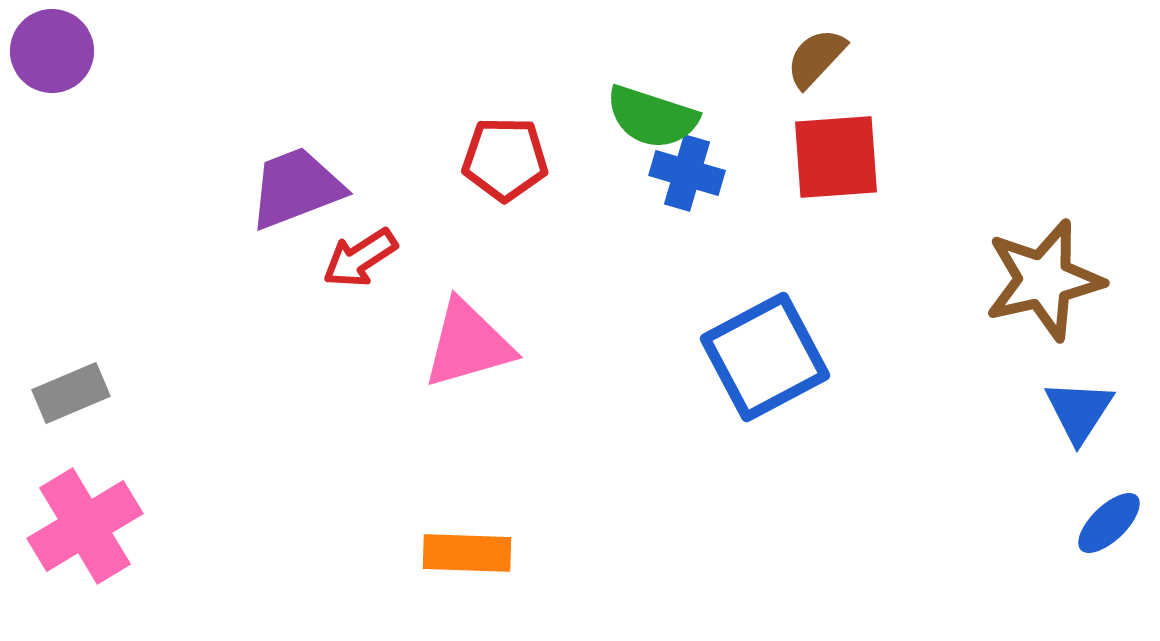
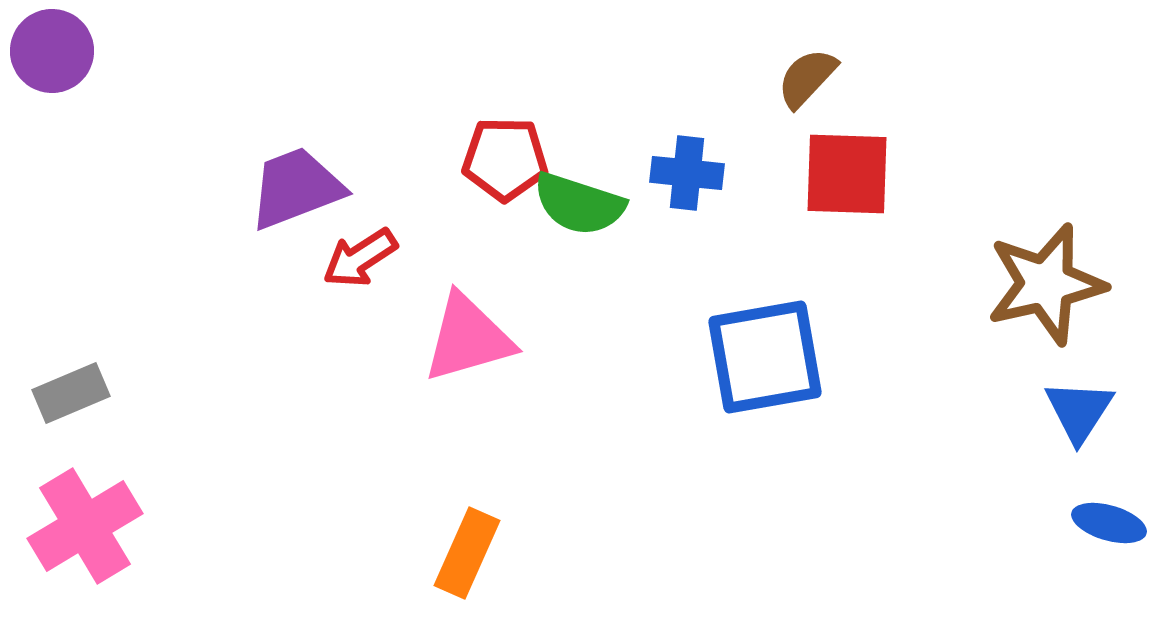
brown semicircle: moved 9 px left, 20 px down
green semicircle: moved 73 px left, 87 px down
red square: moved 11 px right, 17 px down; rotated 6 degrees clockwise
blue cross: rotated 10 degrees counterclockwise
brown star: moved 2 px right, 4 px down
pink triangle: moved 6 px up
blue square: rotated 18 degrees clockwise
blue ellipse: rotated 60 degrees clockwise
orange rectangle: rotated 68 degrees counterclockwise
